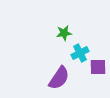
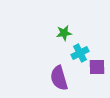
purple square: moved 1 px left
purple semicircle: rotated 130 degrees clockwise
